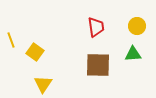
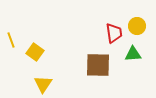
red trapezoid: moved 18 px right, 6 px down
